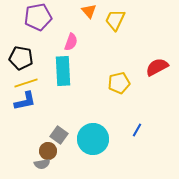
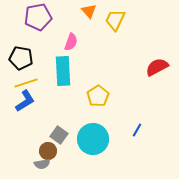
yellow pentagon: moved 21 px left, 13 px down; rotated 20 degrees counterclockwise
blue L-shape: rotated 20 degrees counterclockwise
